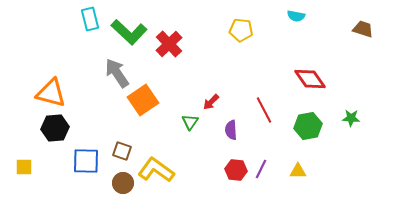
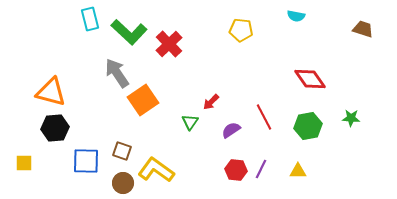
orange triangle: moved 1 px up
red line: moved 7 px down
purple semicircle: rotated 60 degrees clockwise
yellow square: moved 4 px up
